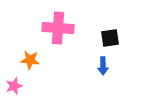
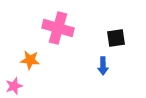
pink cross: rotated 12 degrees clockwise
black square: moved 6 px right
